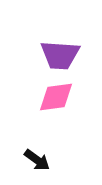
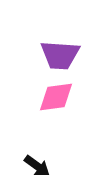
black arrow: moved 6 px down
